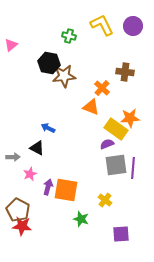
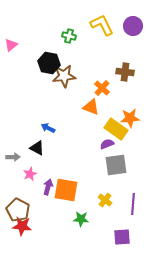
purple line: moved 36 px down
green star: rotated 14 degrees counterclockwise
purple square: moved 1 px right, 3 px down
